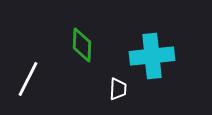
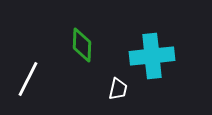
white trapezoid: rotated 10 degrees clockwise
